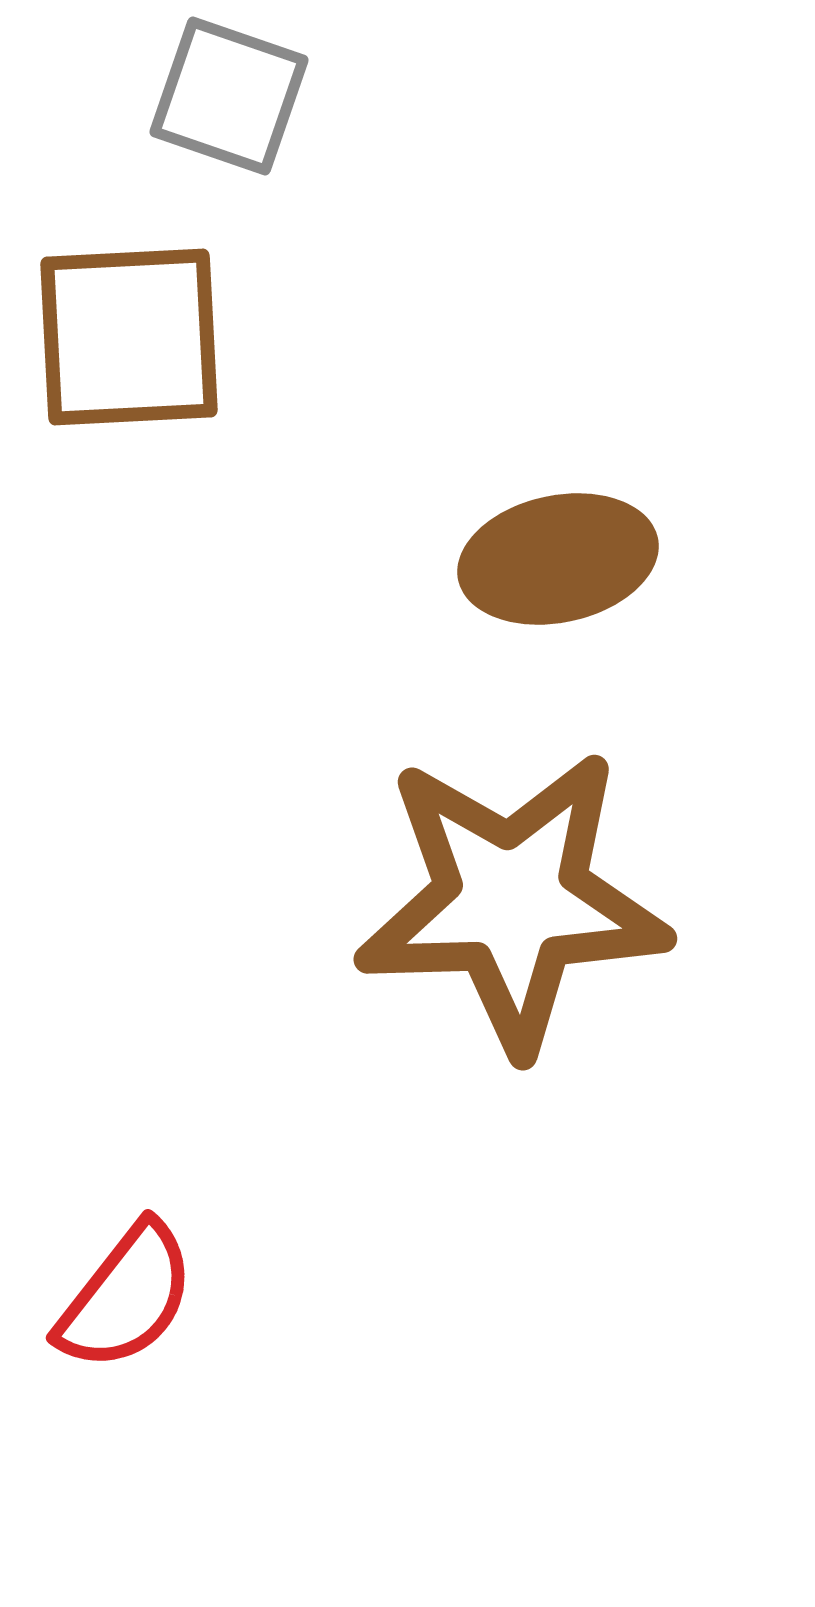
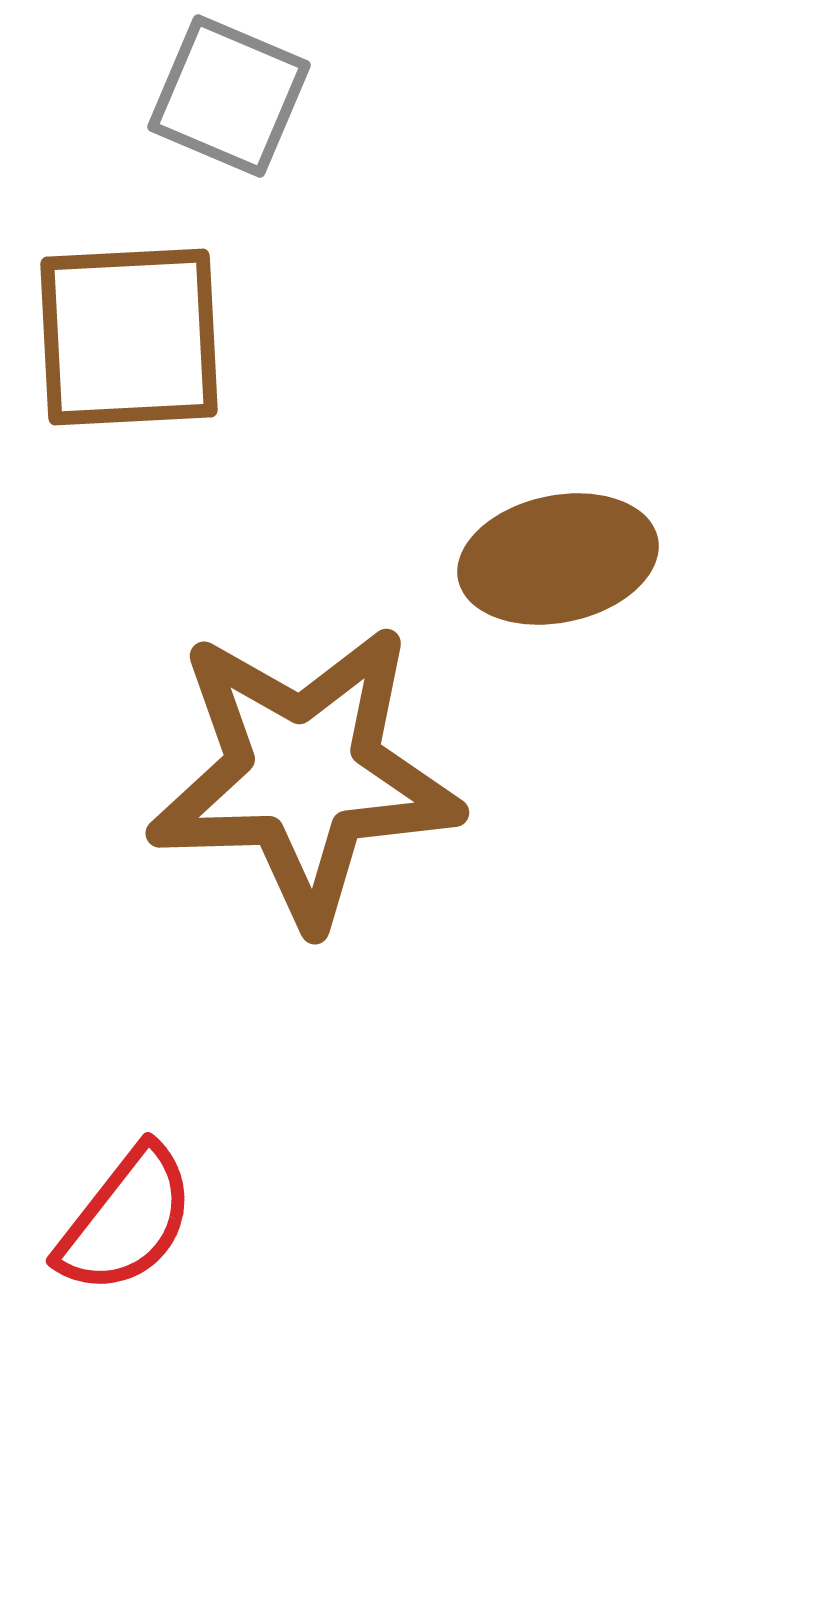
gray square: rotated 4 degrees clockwise
brown star: moved 208 px left, 126 px up
red semicircle: moved 77 px up
